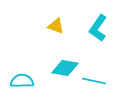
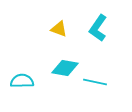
yellow triangle: moved 3 px right, 3 px down
cyan line: moved 1 px right, 1 px down
